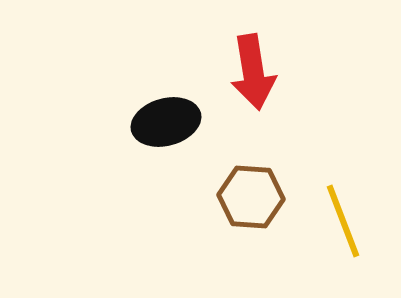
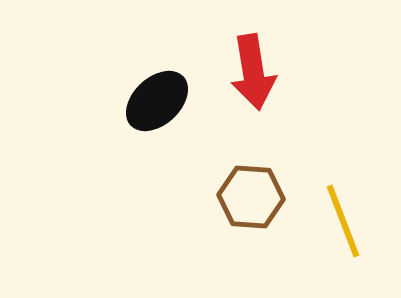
black ellipse: moved 9 px left, 21 px up; rotated 28 degrees counterclockwise
